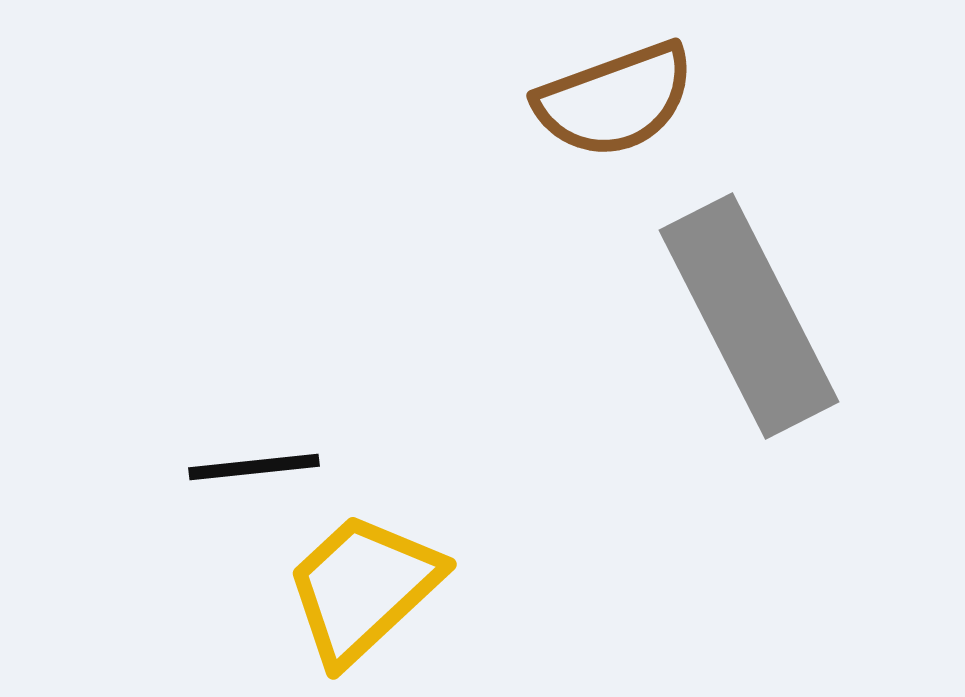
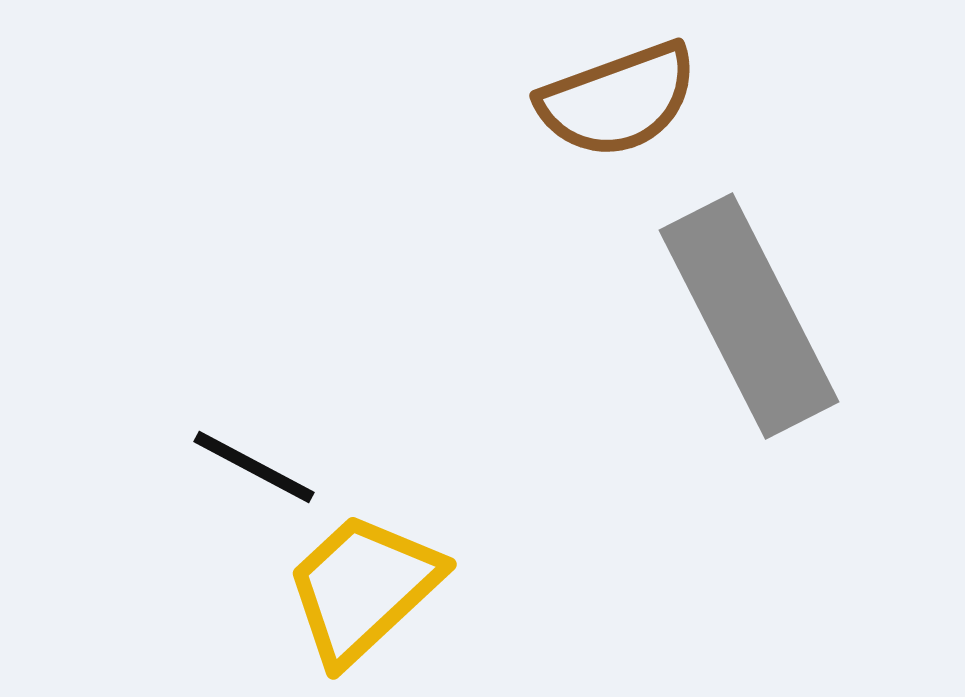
brown semicircle: moved 3 px right
black line: rotated 34 degrees clockwise
